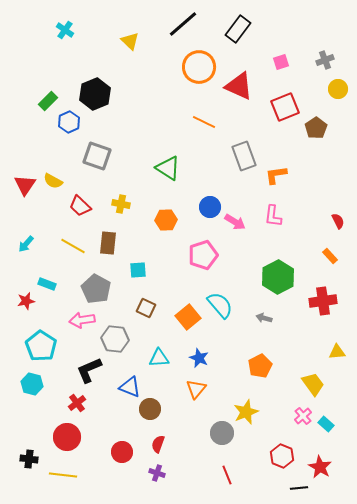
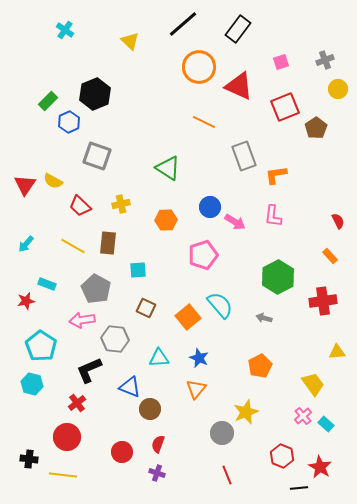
yellow cross at (121, 204): rotated 24 degrees counterclockwise
